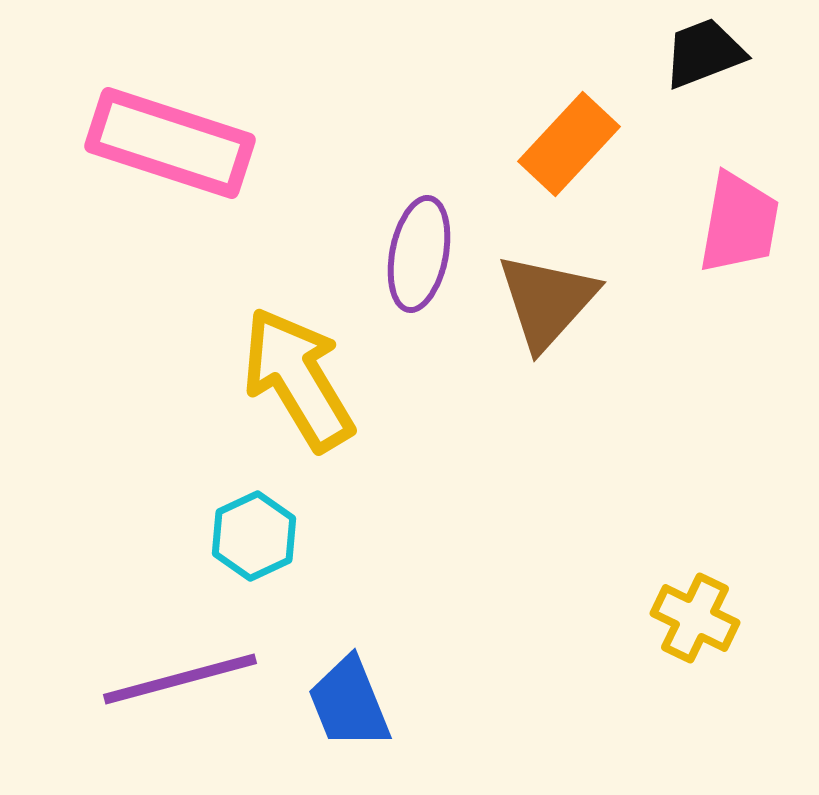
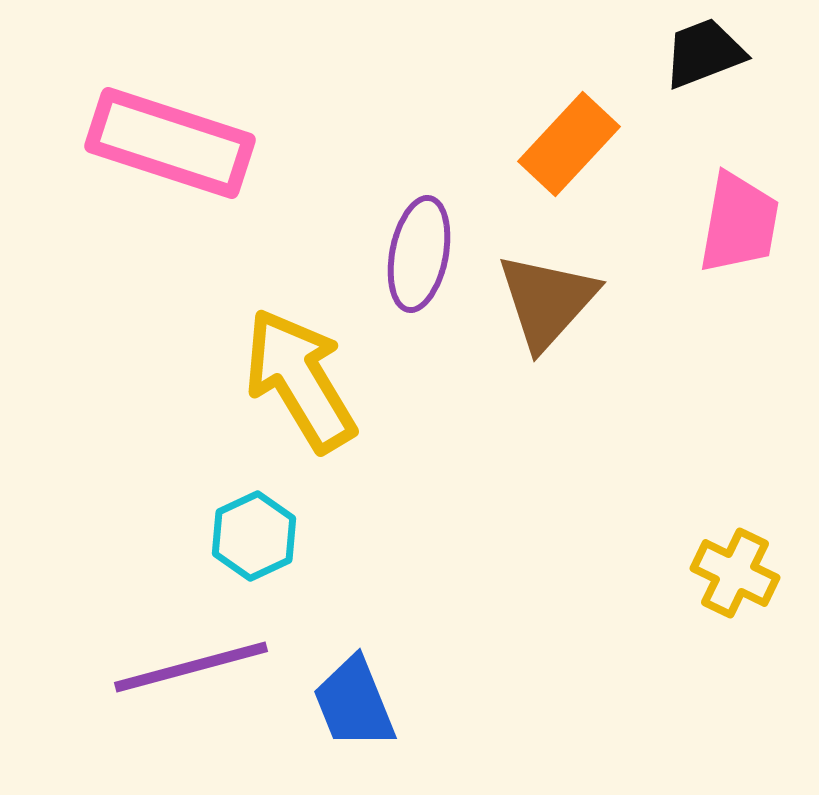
yellow arrow: moved 2 px right, 1 px down
yellow cross: moved 40 px right, 45 px up
purple line: moved 11 px right, 12 px up
blue trapezoid: moved 5 px right
